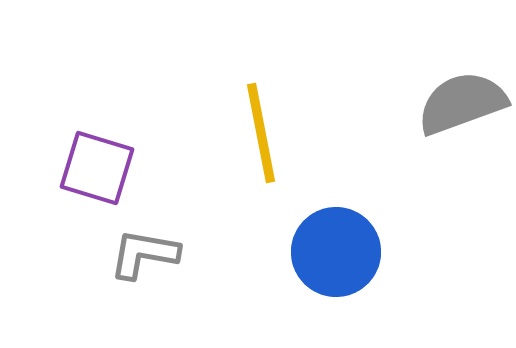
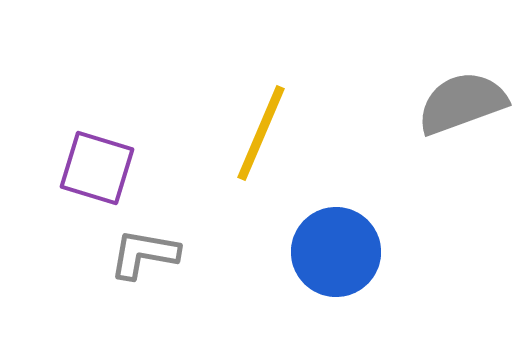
yellow line: rotated 34 degrees clockwise
